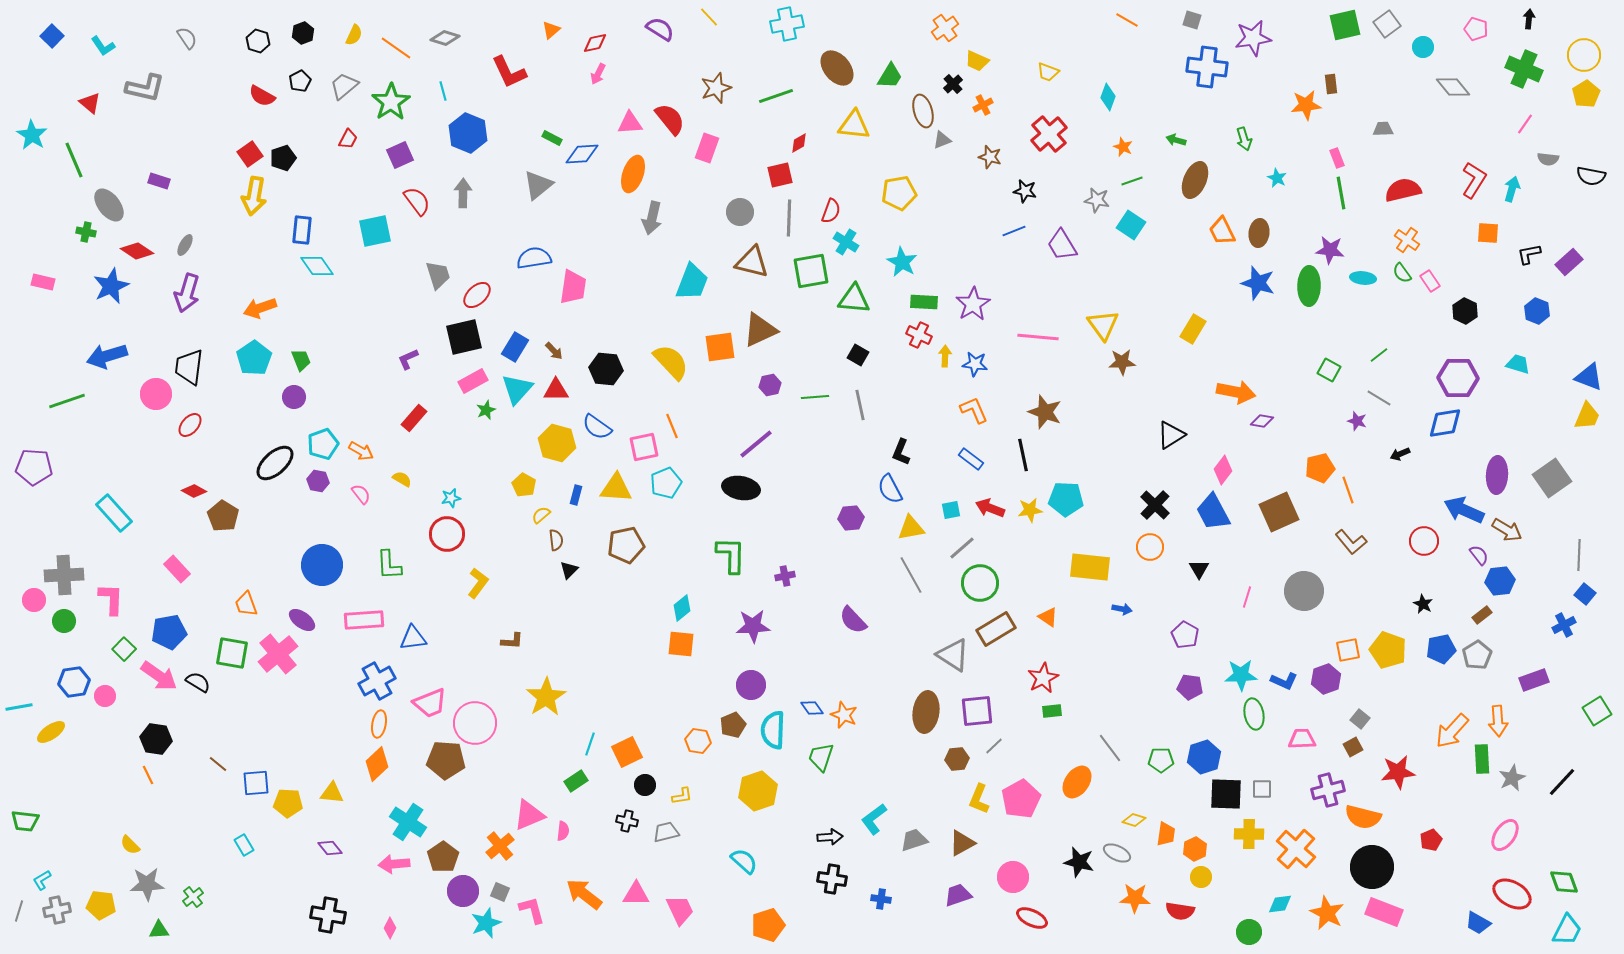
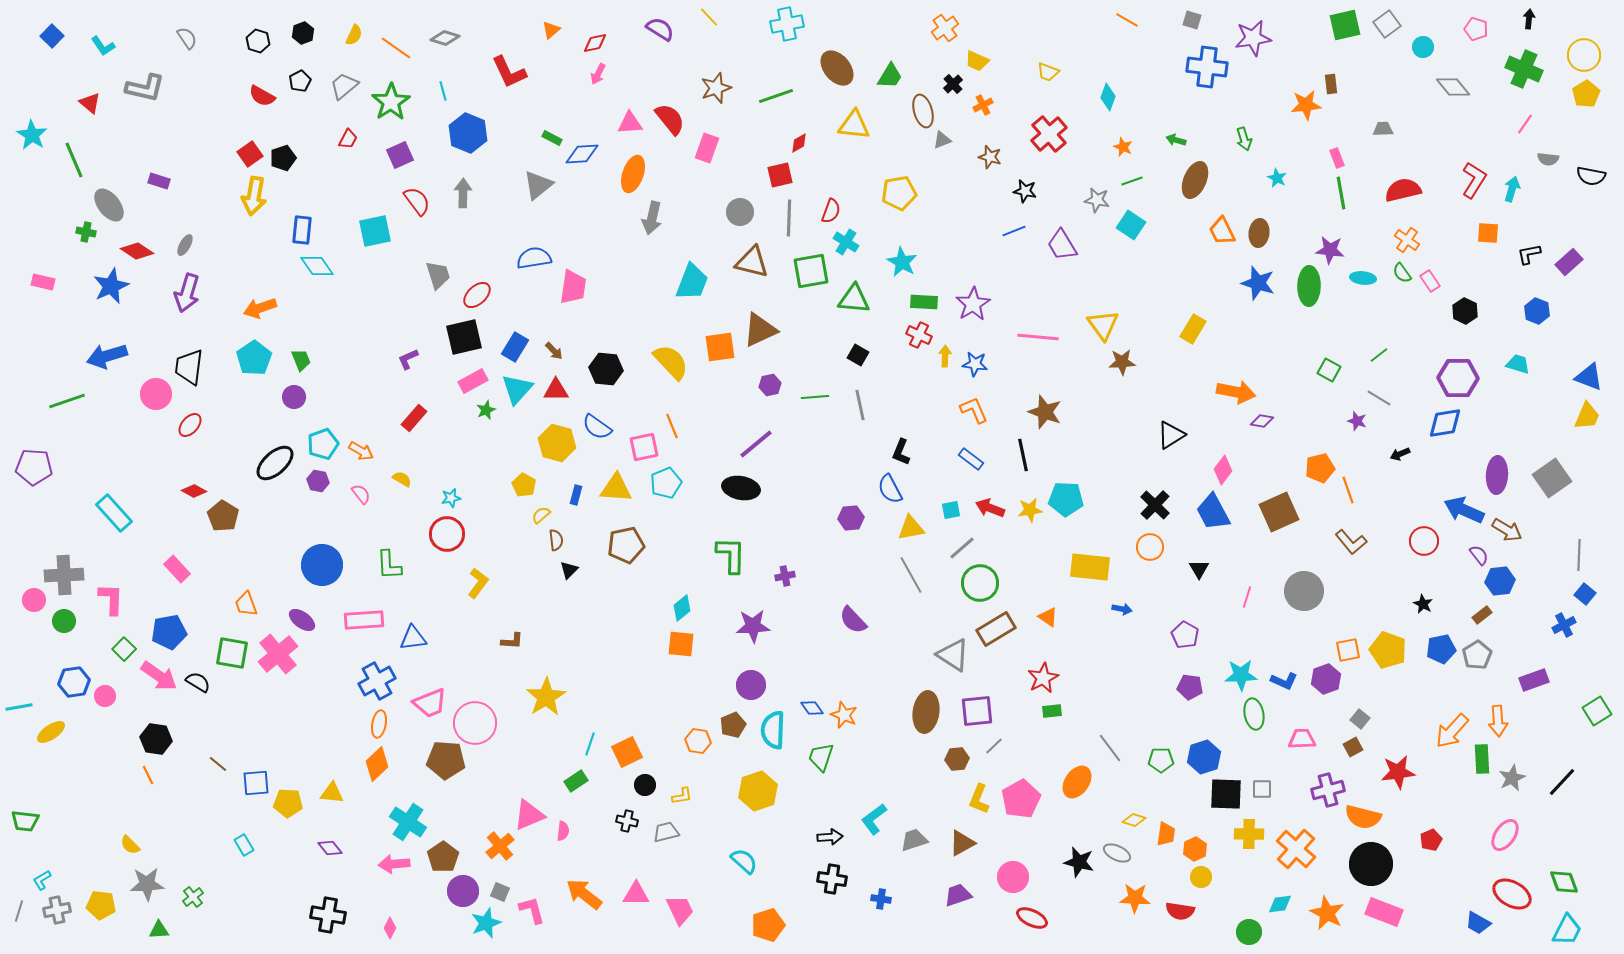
black circle at (1372, 867): moved 1 px left, 3 px up
